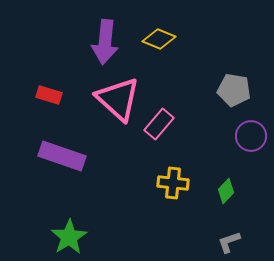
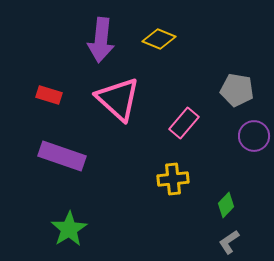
purple arrow: moved 4 px left, 2 px up
gray pentagon: moved 3 px right
pink rectangle: moved 25 px right, 1 px up
purple circle: moved 3 px right
yellow cross: moved 4 px up; rotated 12 degrees counterclockwise
green diamond: moved 14 px down
green star: moved 8 px up
gray L-shape: rotated 15 degrees counterclockwise
